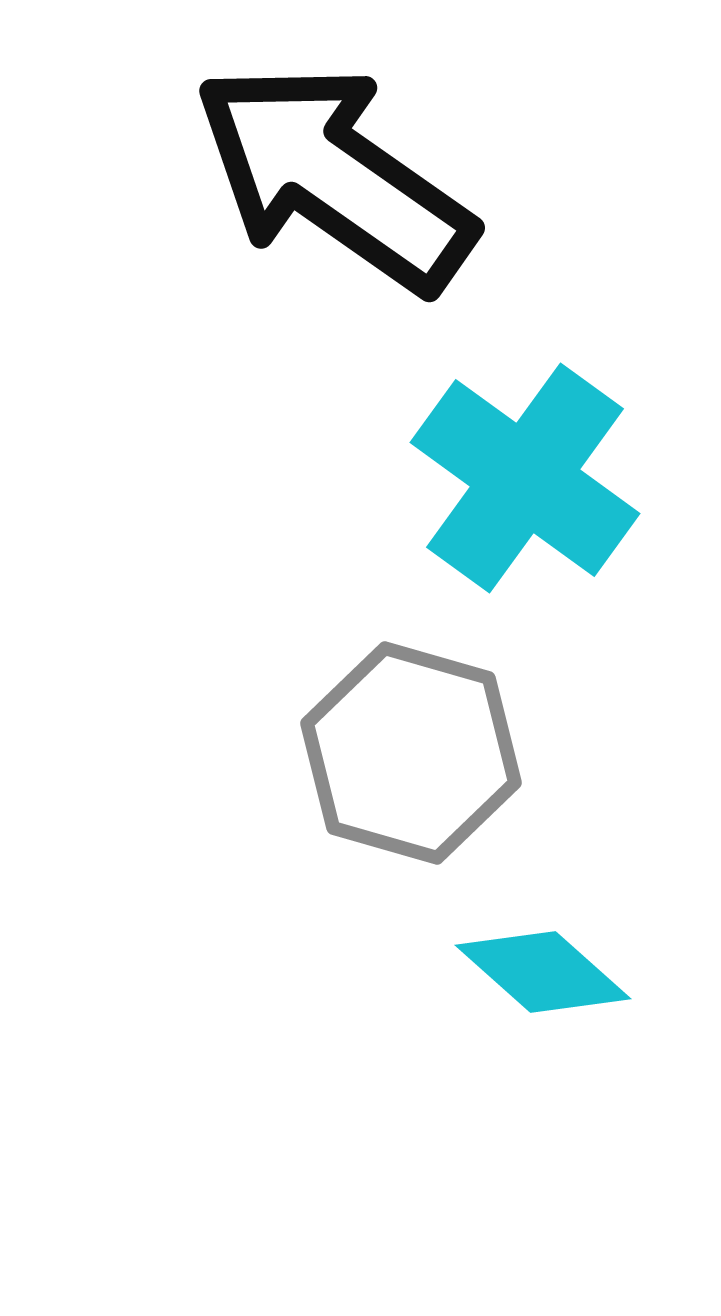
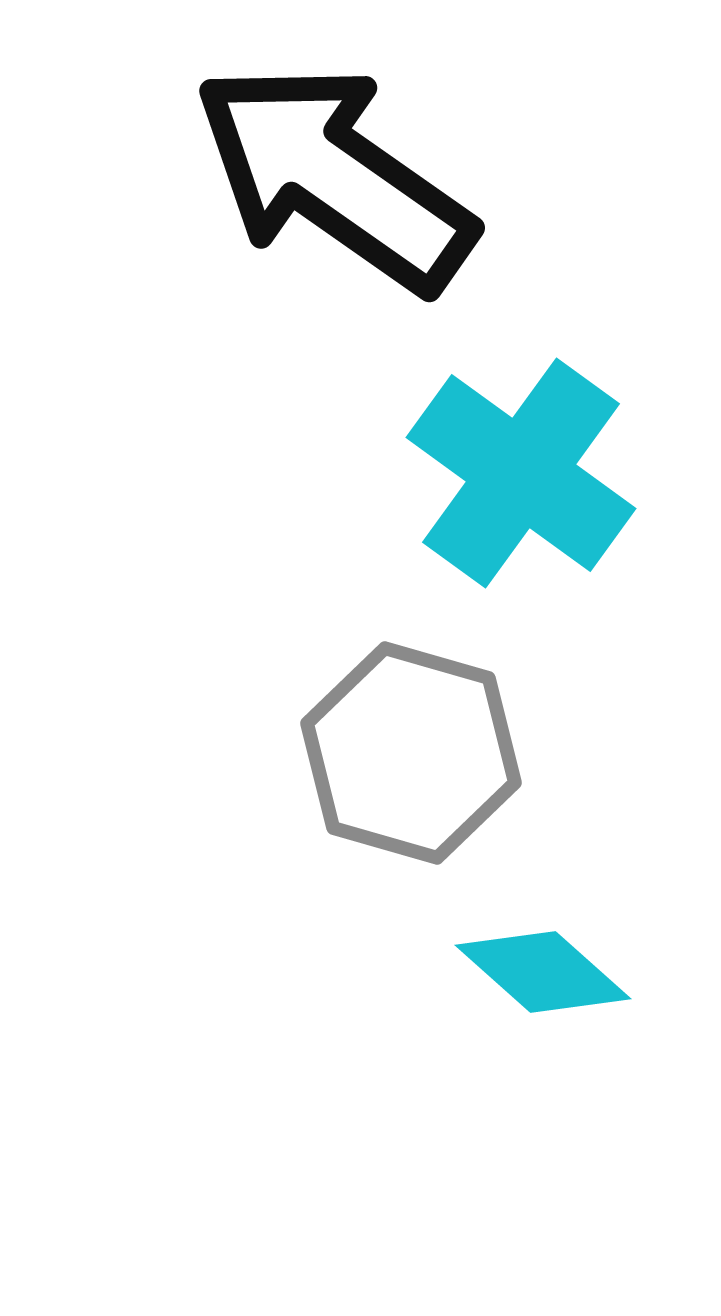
cyan cross: moved 4 px left, 5 px up
